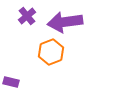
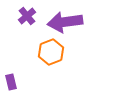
purple rectangle: rotated 63 degrees clockwise
